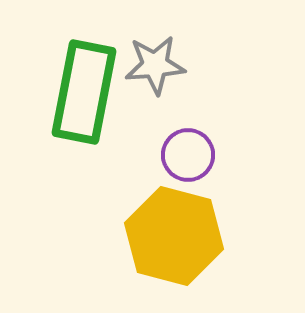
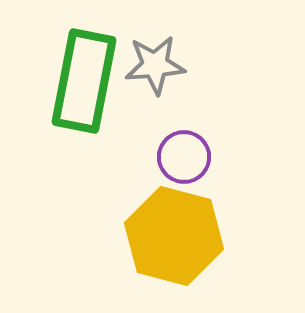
green rectangle: moved 11 px up
purple circle: moved 4 px left, 2 px down
